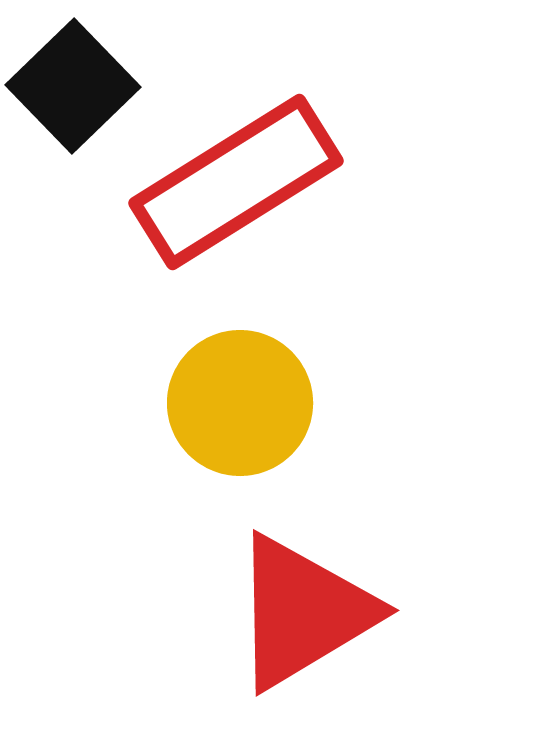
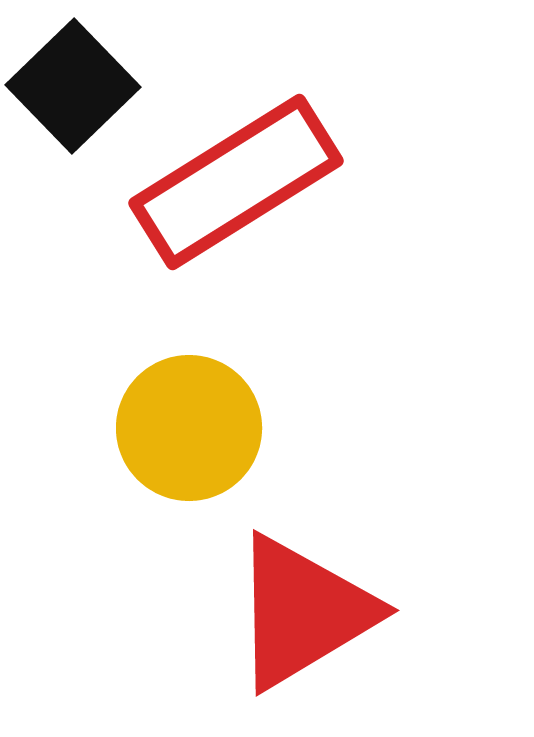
yellow circle: moved 51 px left, 25 px down
